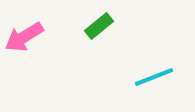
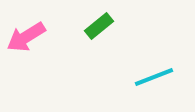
pink arrow: moved 2 px right
